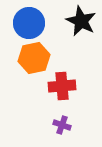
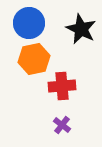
black star: moved 8 px down
orange hexagon: moved 1 px down
purple cross: rotated 18 degrees clockwise
